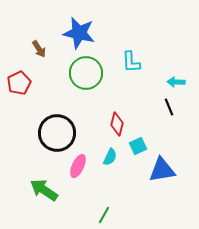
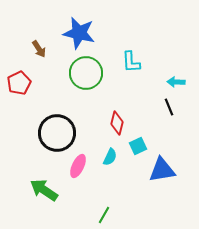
red diamond: moved 1 px up
